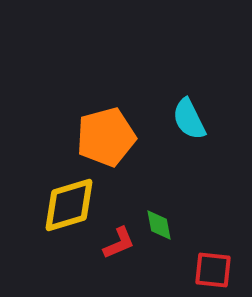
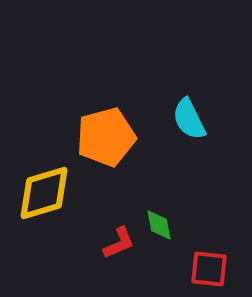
yellow diamond: moved 25 px left, 12 px up
red square: moved 4 px left, 1 px up
